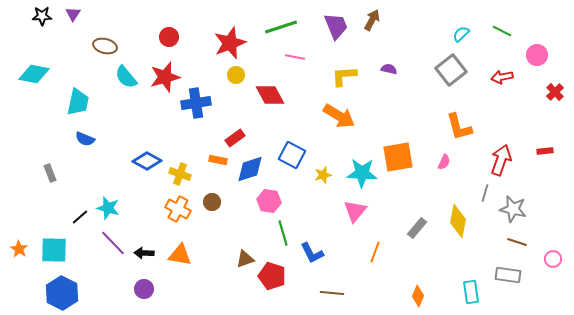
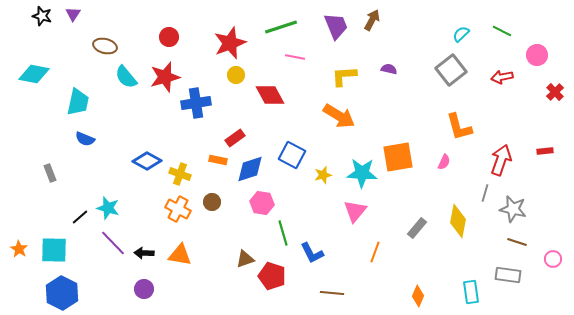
black star at (42, 16): rotated 18 degrees clockwise
pink hexagon at (269, 201): moved 7 px left, 2 px down
